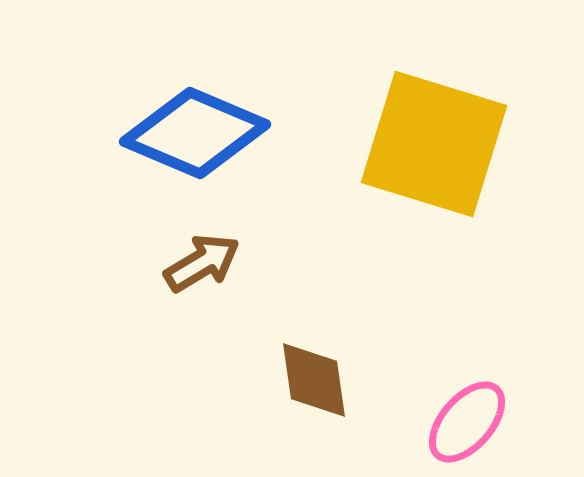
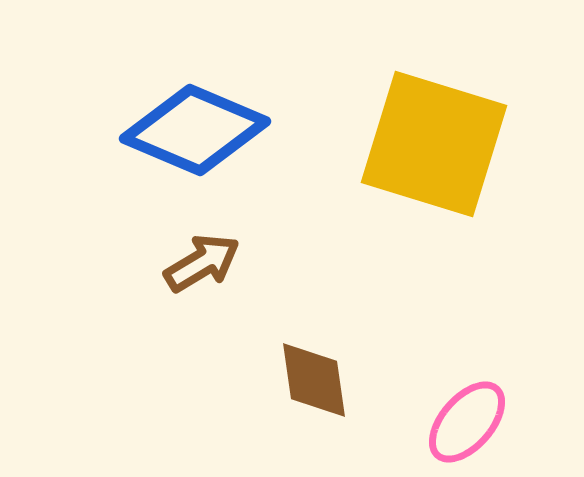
blue diamond: moved 3 px up
